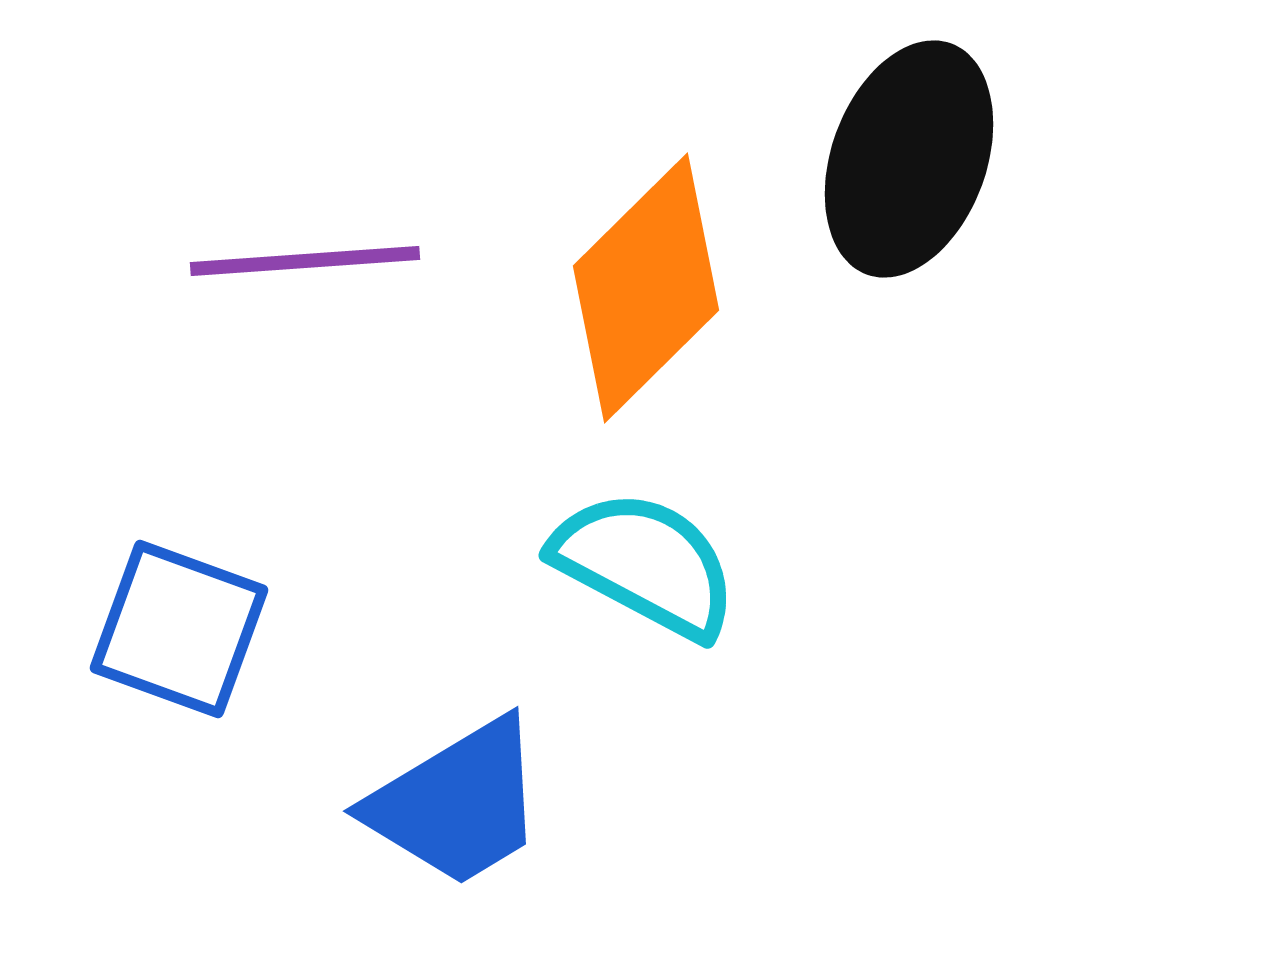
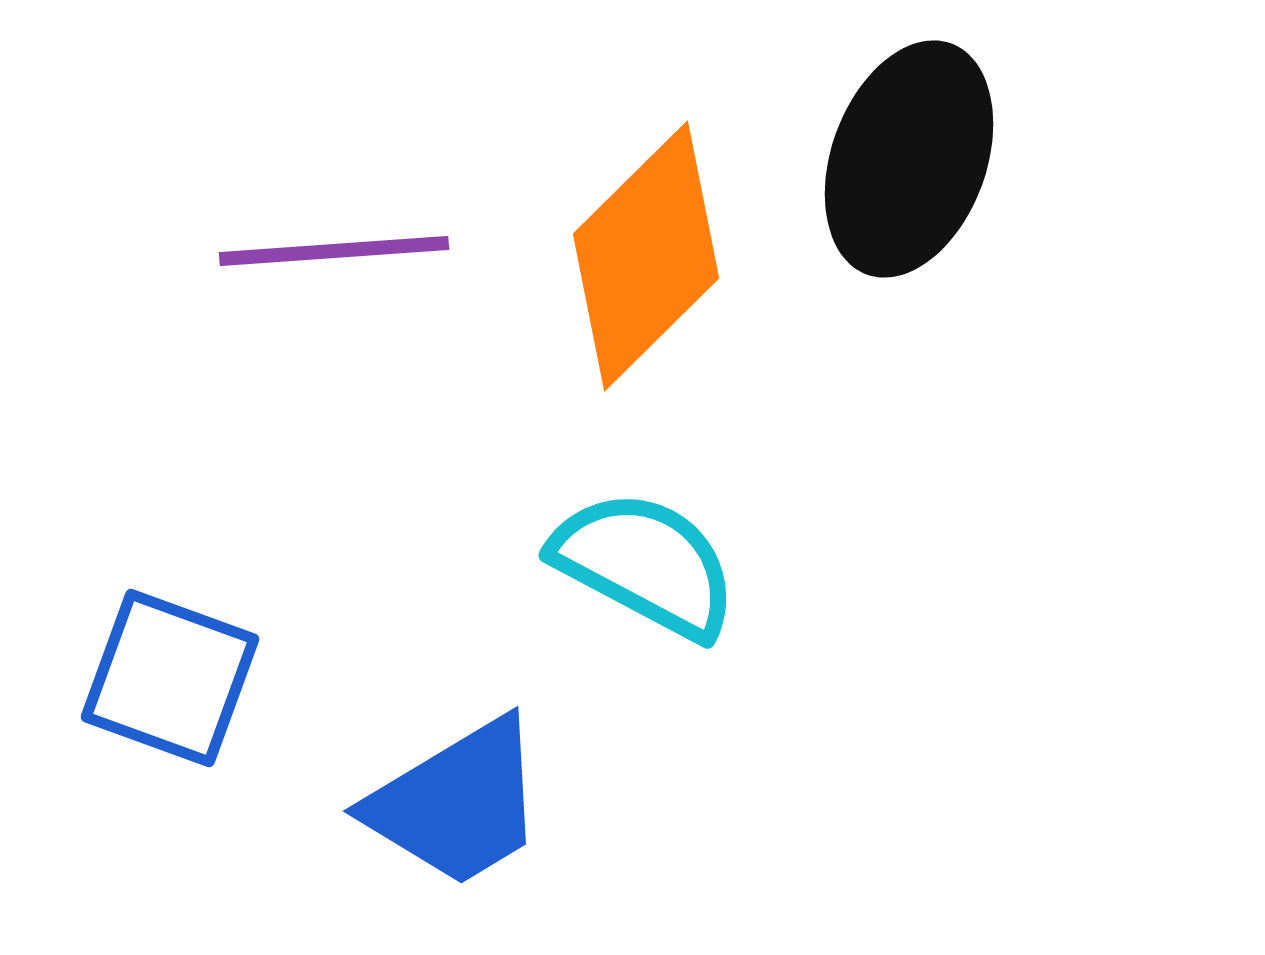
purple line: moved 29 px right, 10 px up
orange diamond: moved 32 px up
blue square: moved 9 px left, 49 px down
